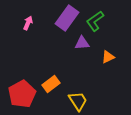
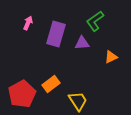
purple rectangle: moved 11 px left, 16 px down; rotated 20 degrees counterclockwise
orange triangle: moved 3 px right
